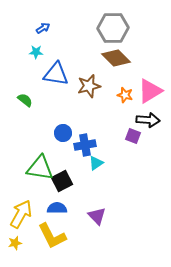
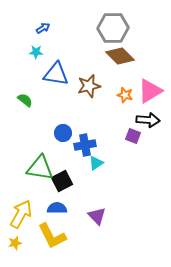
brown diamond: moved 4 px right, 2 px up
